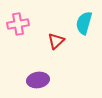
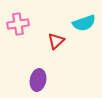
cyan semicircle: rotated 125 degrees counterclockwise
purple ellipse: rotated 70 degrees counterclockwise
